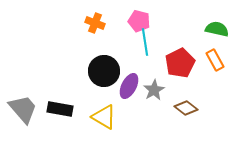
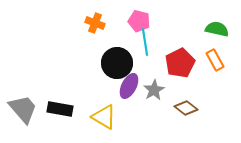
black circle: moved 13 px right, 8 px up
